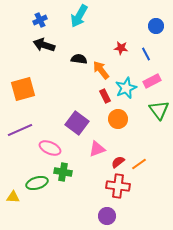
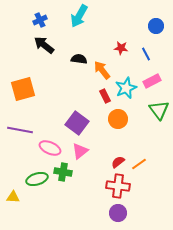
black arrow: rotated 20 degrees clockwise
orange arrow: moved 1 px right
purple line: rotated 35 degrees clockwise
pink triangle: moved 17 px left, 2 px down; rotated 18 degrees counterclockwise
green ellipse: moved 4 px up
purple circle: moved 11 px right, 3 px up
